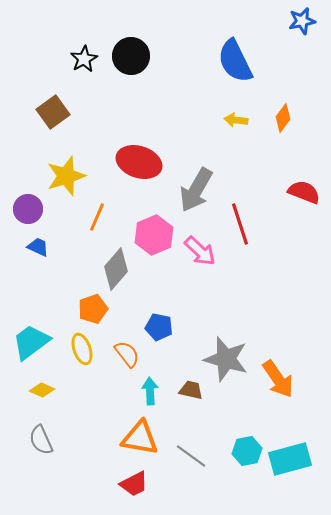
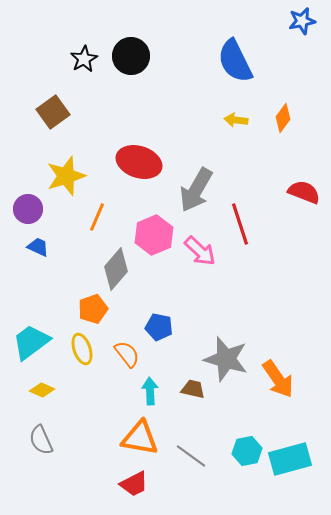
brown trapezoid: moved 2 px right, 1 px up
